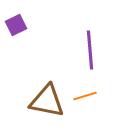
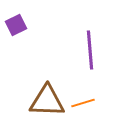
orange line: moved 2 px left, 7 px down
brown triangle: rotated 9 degrees counterclockwise
